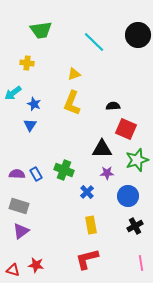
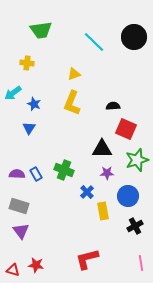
black circle: moved 4 px left, 2 px down
blue triangle: moved 1 px left, 3 px down
yellow rectangle: moved 12 px right, 14 px up
purple triangle: rotated 30 degrees counterclockwise
